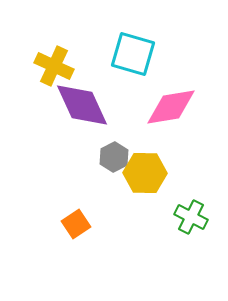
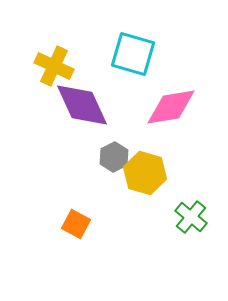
yellow hexagon: rotated 15 degrees clockwise
green cross: rotated 12 degrees clockwise
orange square: rotated 28 degrees counterclockwise
